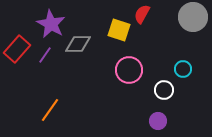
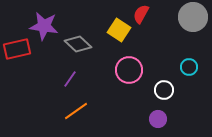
red semicircle: moved 1 px left
purple star: moved 7 px left, 2 px down; rotated 20 degrees counterclockwise
yellow square: rotated 15 degrees clockwise
gray diamond: rotated 44 degrees clockwise
red rectangle: rotated 36 degrees clockwise
purple line: moved 25 px right, 24 px down
cyan circle: moved 6 px right, 2 px up
orange line: moved 26 px right, 1 px down; rotated 20 degrees clockwise
purple circle: moved 2 px up
